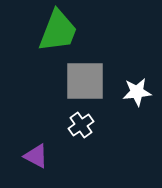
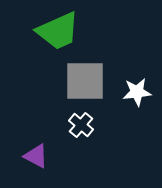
green trapezoid: rotated 45 degrees clockwise
white cross: rotated 15 degrees counterclockwise
